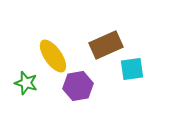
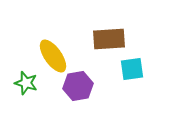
brown rectangle: moved 3 px right, 6 px up; rotated 20 degrees clockwise
